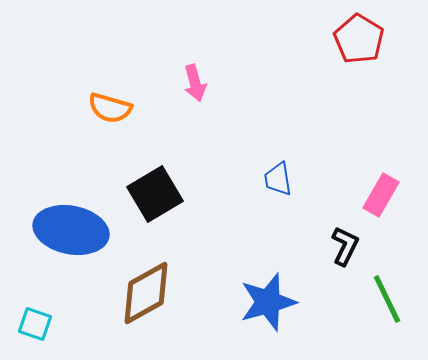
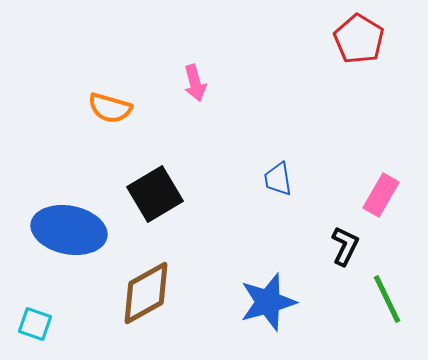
blue ellipse: moved 2 px left
